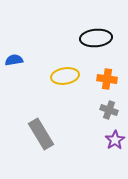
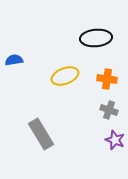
yellow ellipse: rotated 12 degrees counterclockwise
purple star: rotated 18 degrees counterclockwise
